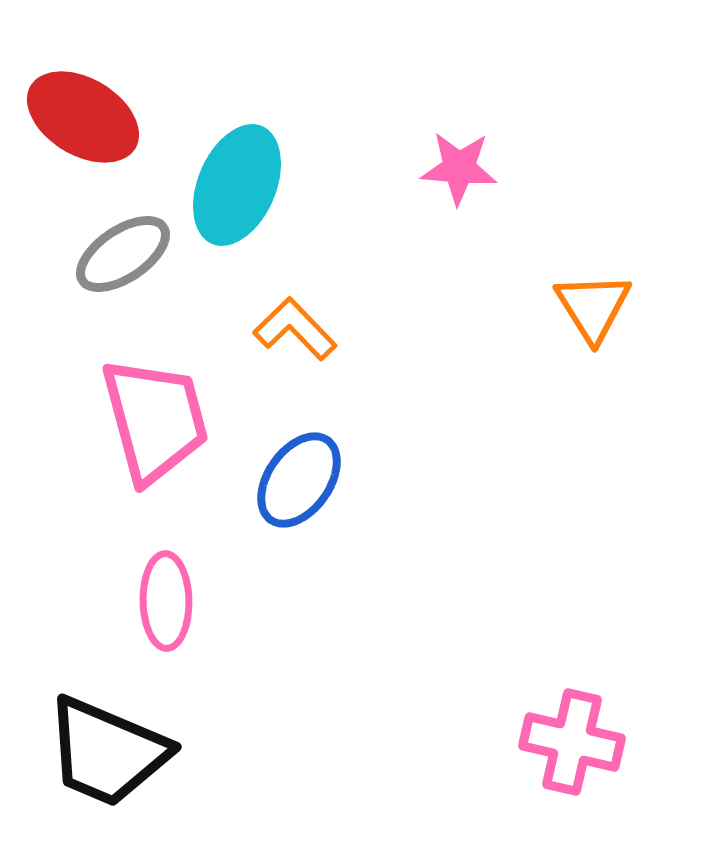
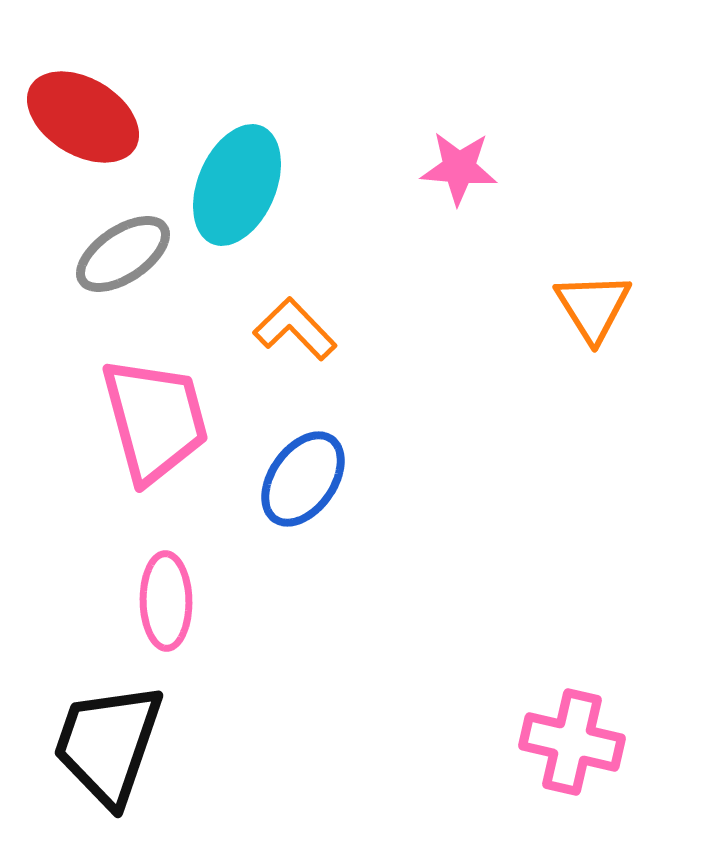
blue ellipse: moved 4 px right, 1 px up
black trapezoid: moved 1 px right, 8 px up; rotated 86 degrees clockwise
